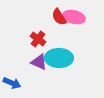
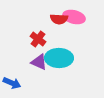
red semicircle: moved 2 px down; rotated 54 degrees counterclockwise
